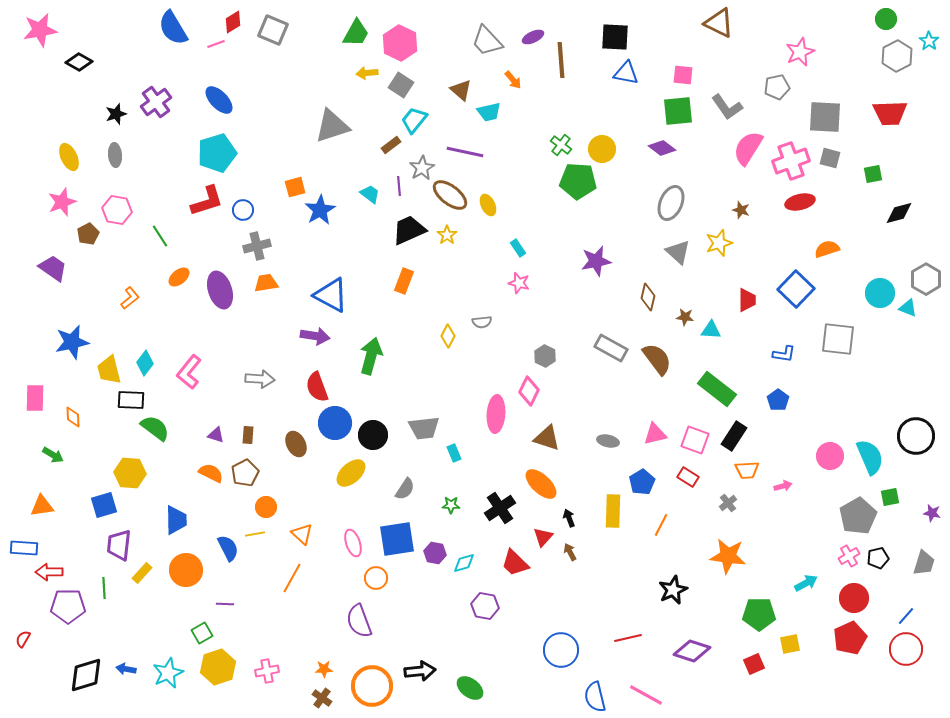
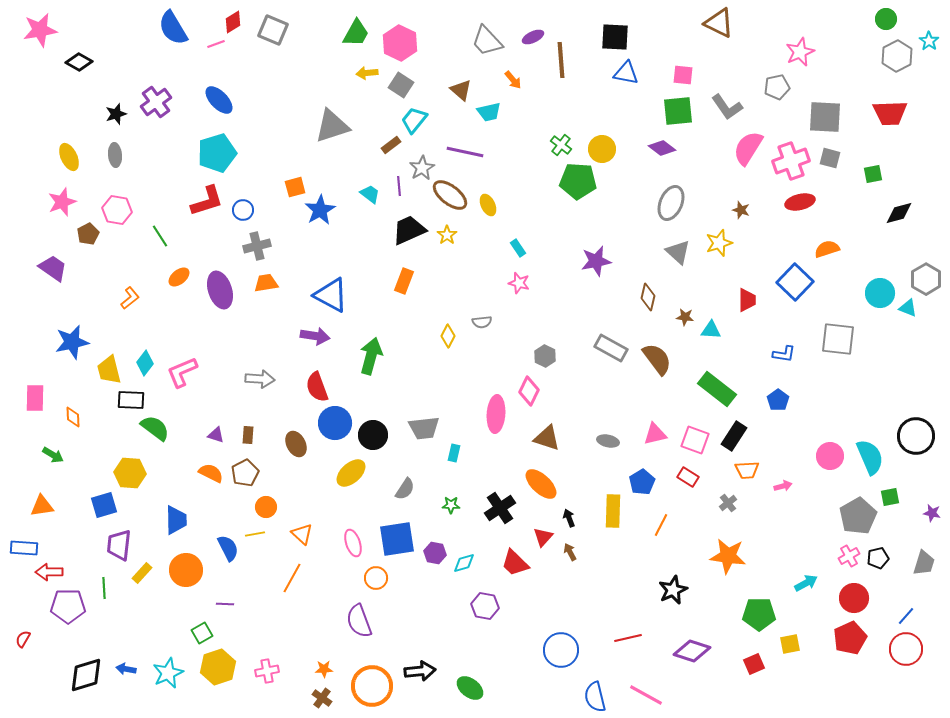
blue square at (796, 289): moved 1 px left, 7 px up
pink L-shape at (189, 372): moved 7 px left; rotated 28 degrees clockwise
cyan rectangle at (454, 453): rotated 36 degrees clockwise
